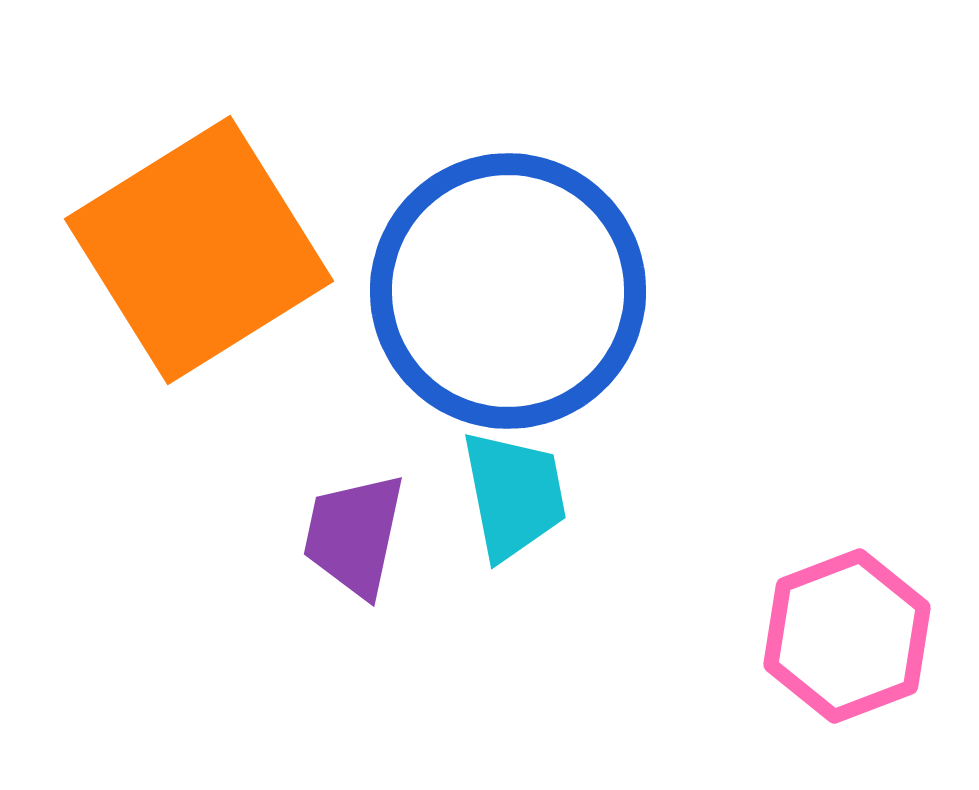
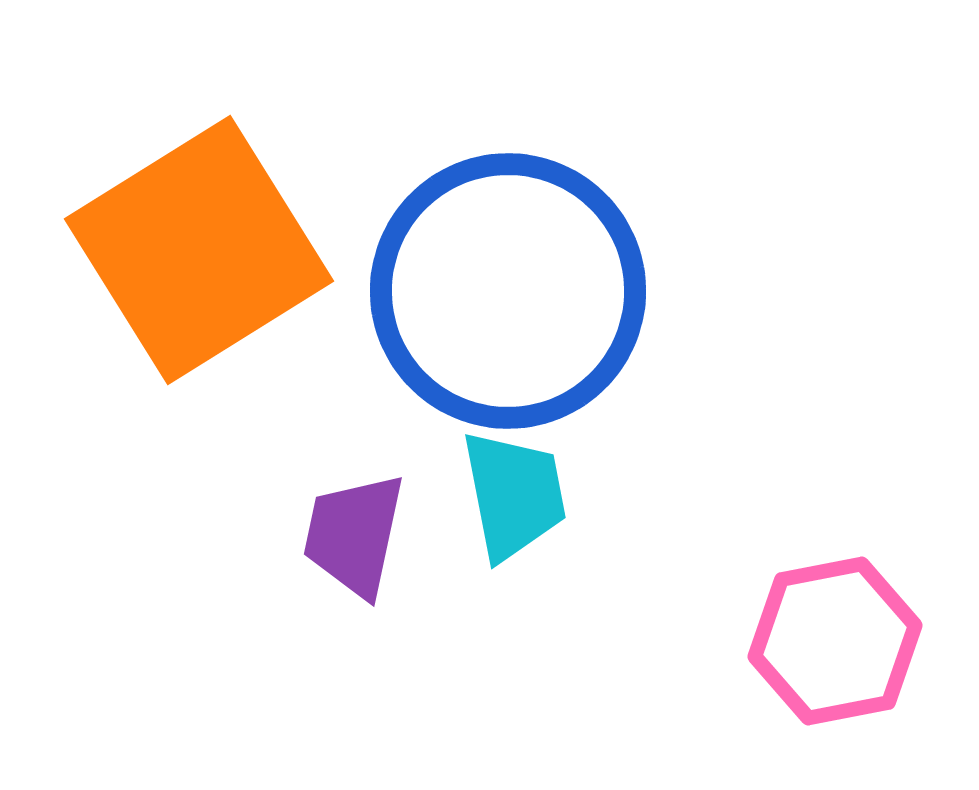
pink hexagon: moved 12 px left, 5 px down; rotated 10 degrees clockwise
